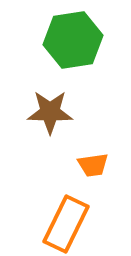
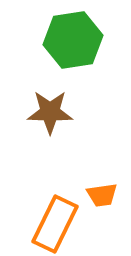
orange trapezoid: moved 9 px right, 30 px down
orange rectangle: moved 11 px left
